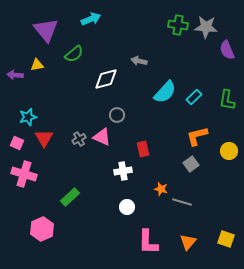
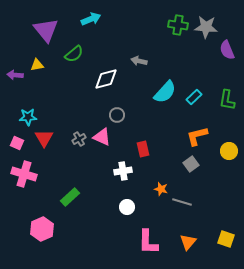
cyan star: rotated 12 degrees clockwise
